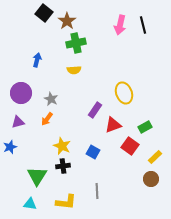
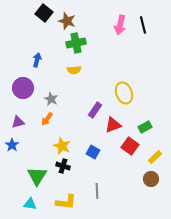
brown star: rotated 18 degrees counterclockwise
purple circle: moved 2 px right, 5 px up
blue star: moved 2 px right, 2 px up; rotated 16 degrees counterclockwise
black cross: rotated 24 degrees clockwise
